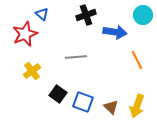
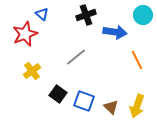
gray line: rotated 35 degrees counterclockwise
blue square: moved 1 px right, 1 px up
